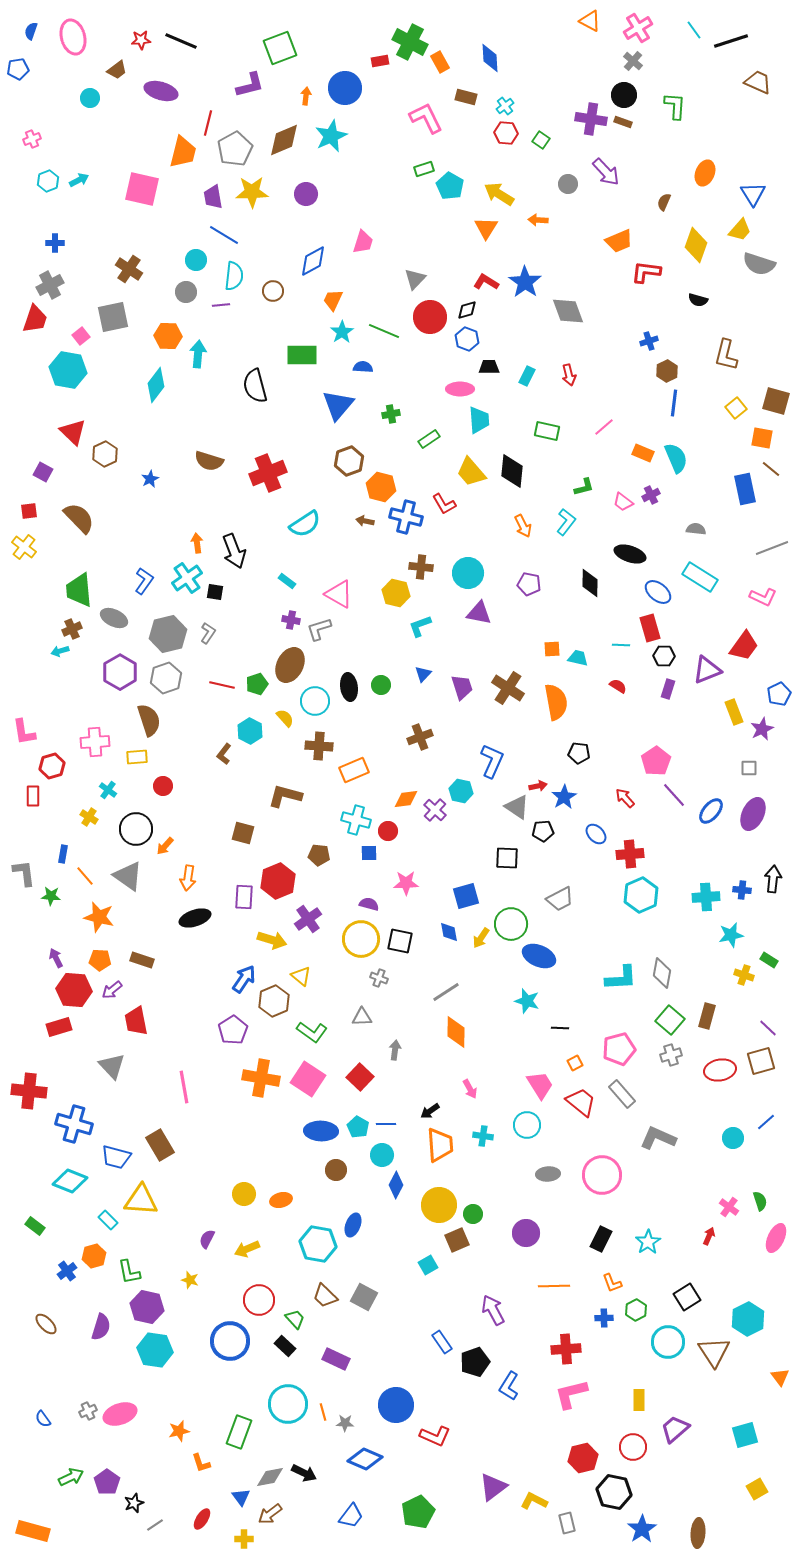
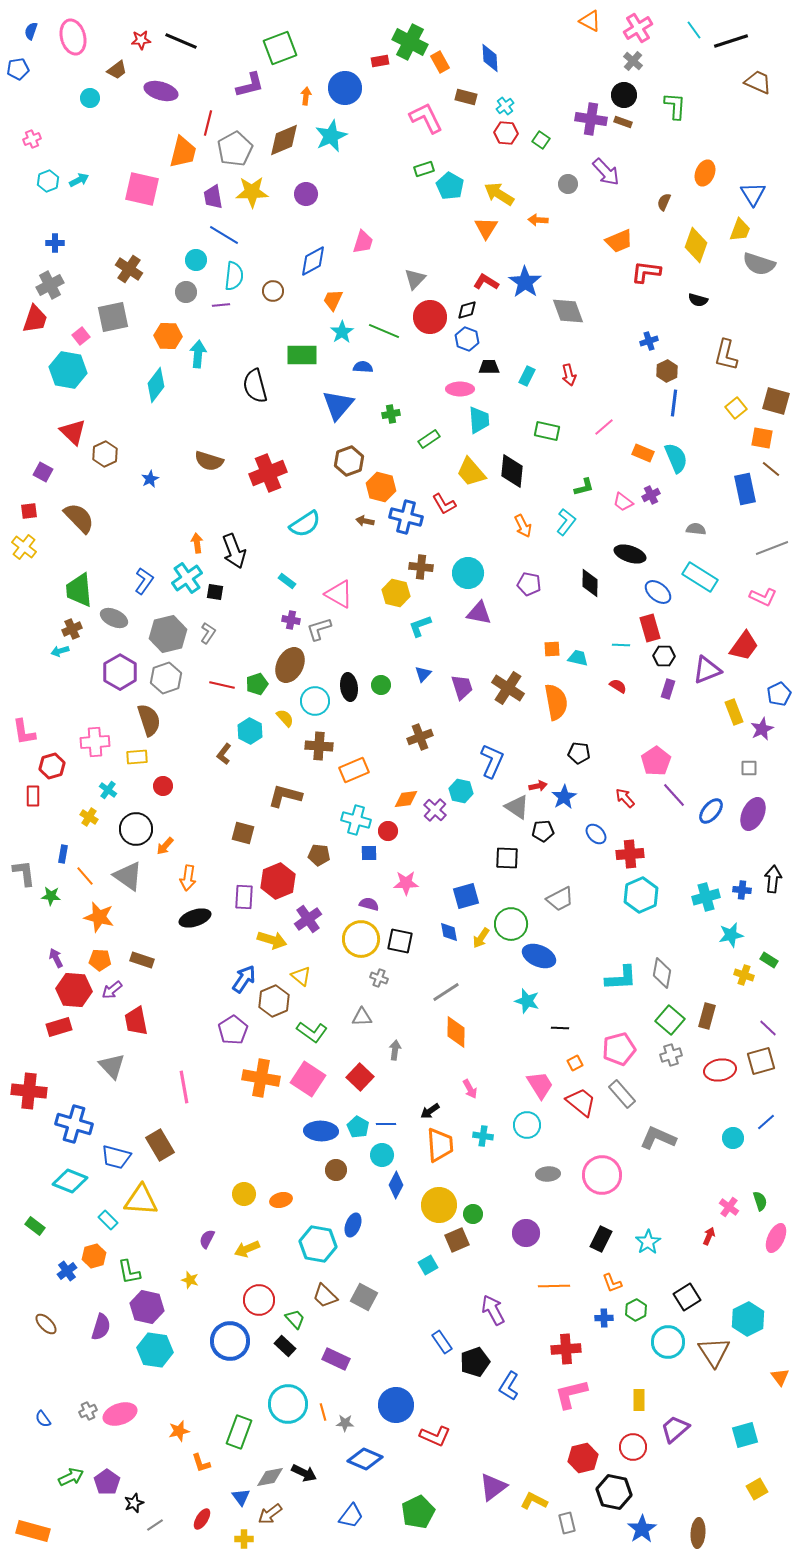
yellow trapezoid at (740, 230): rotated 20 degrees counterclockwise
cyan cross at (706, 897): rotated 12 degrees counterclockwise
